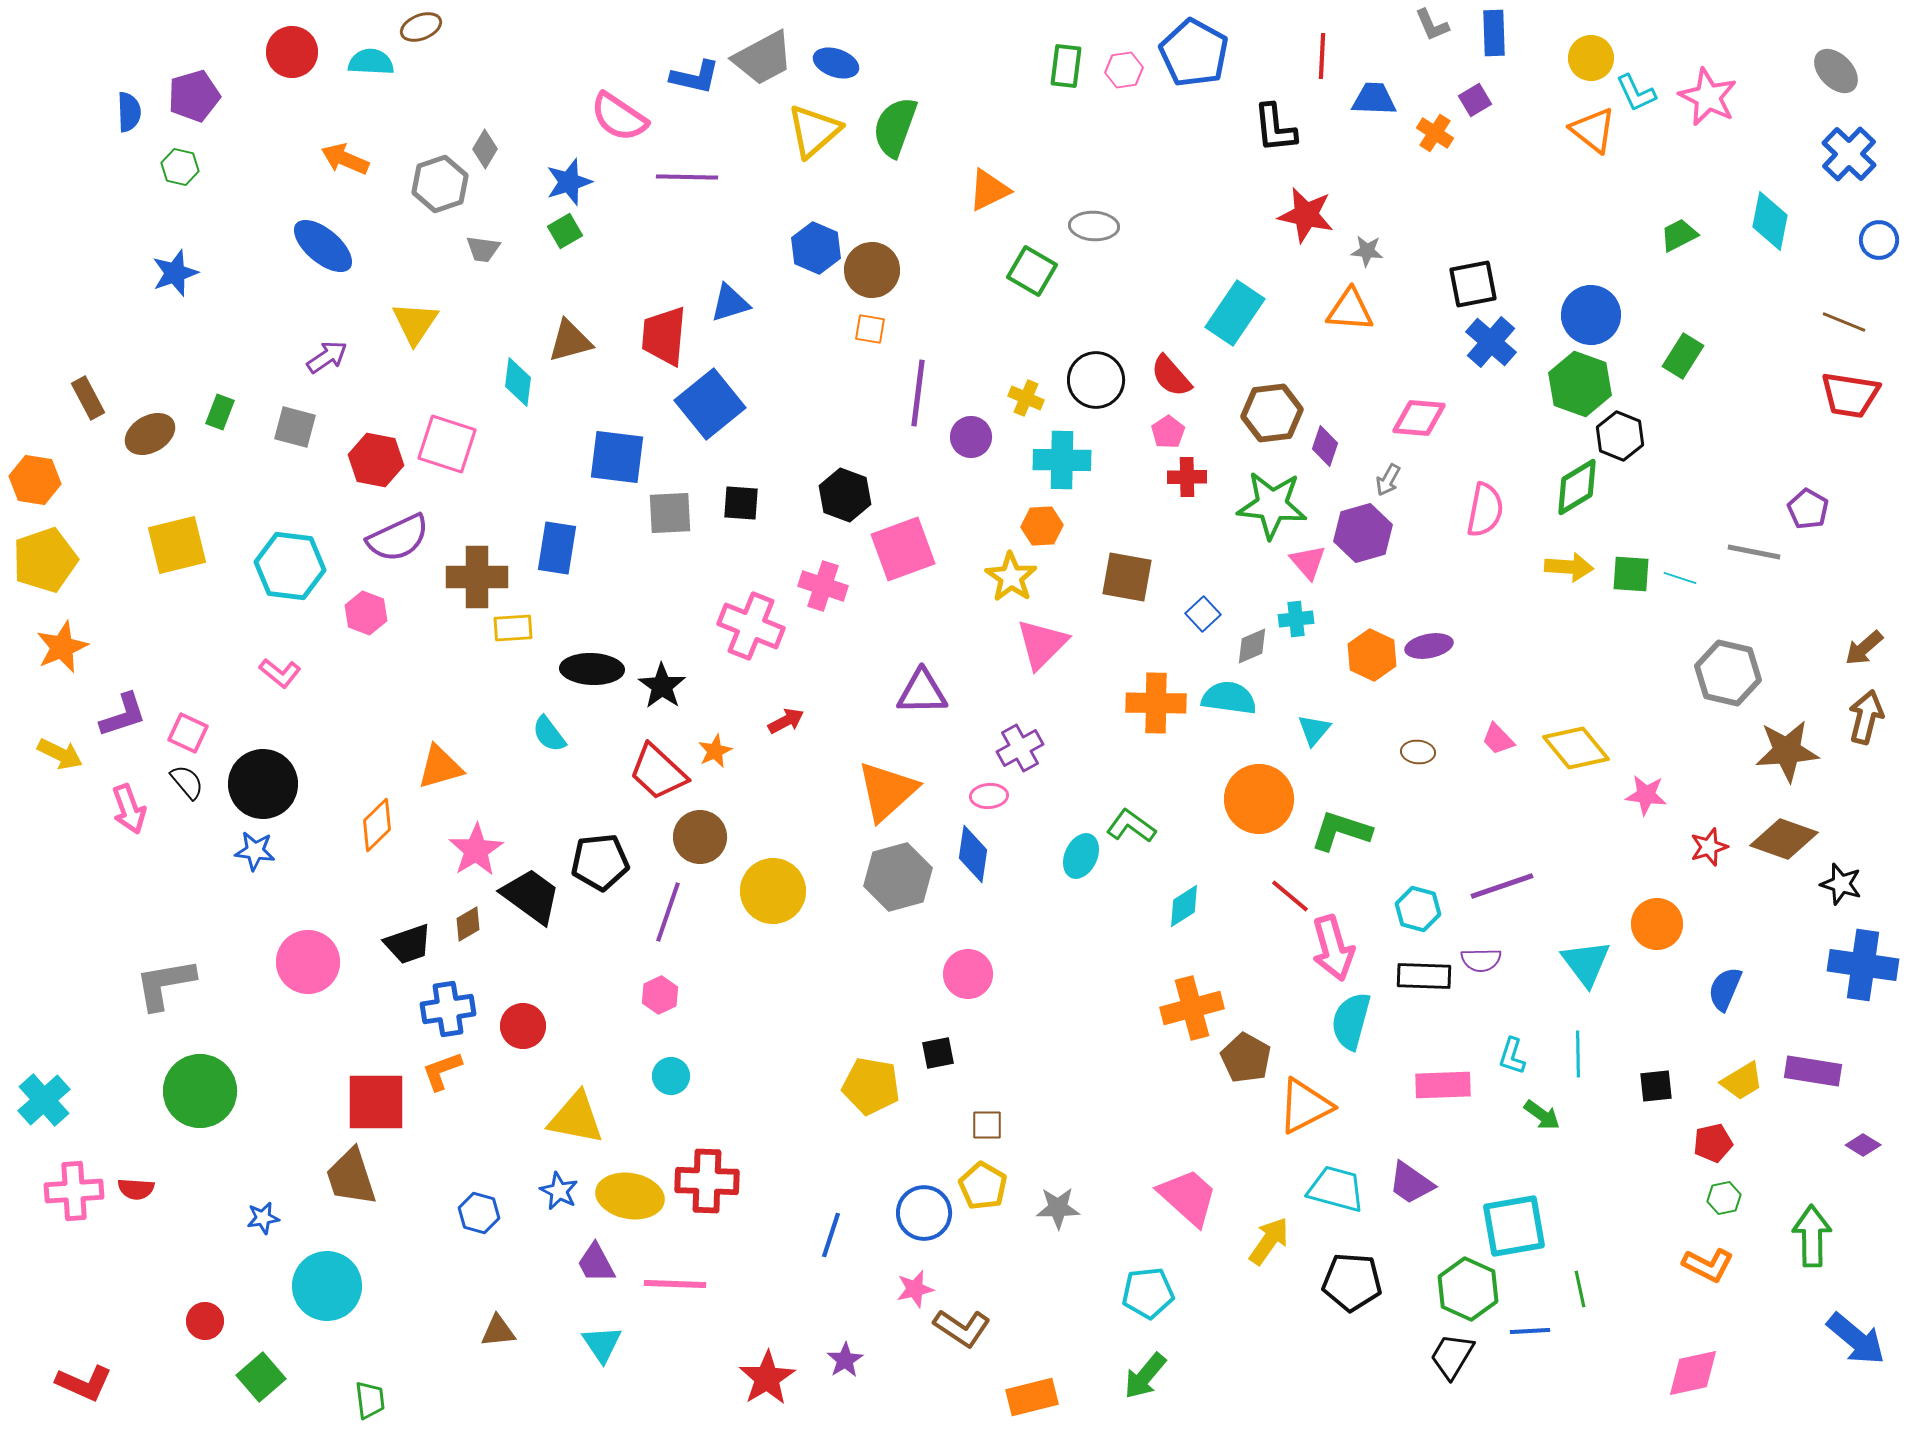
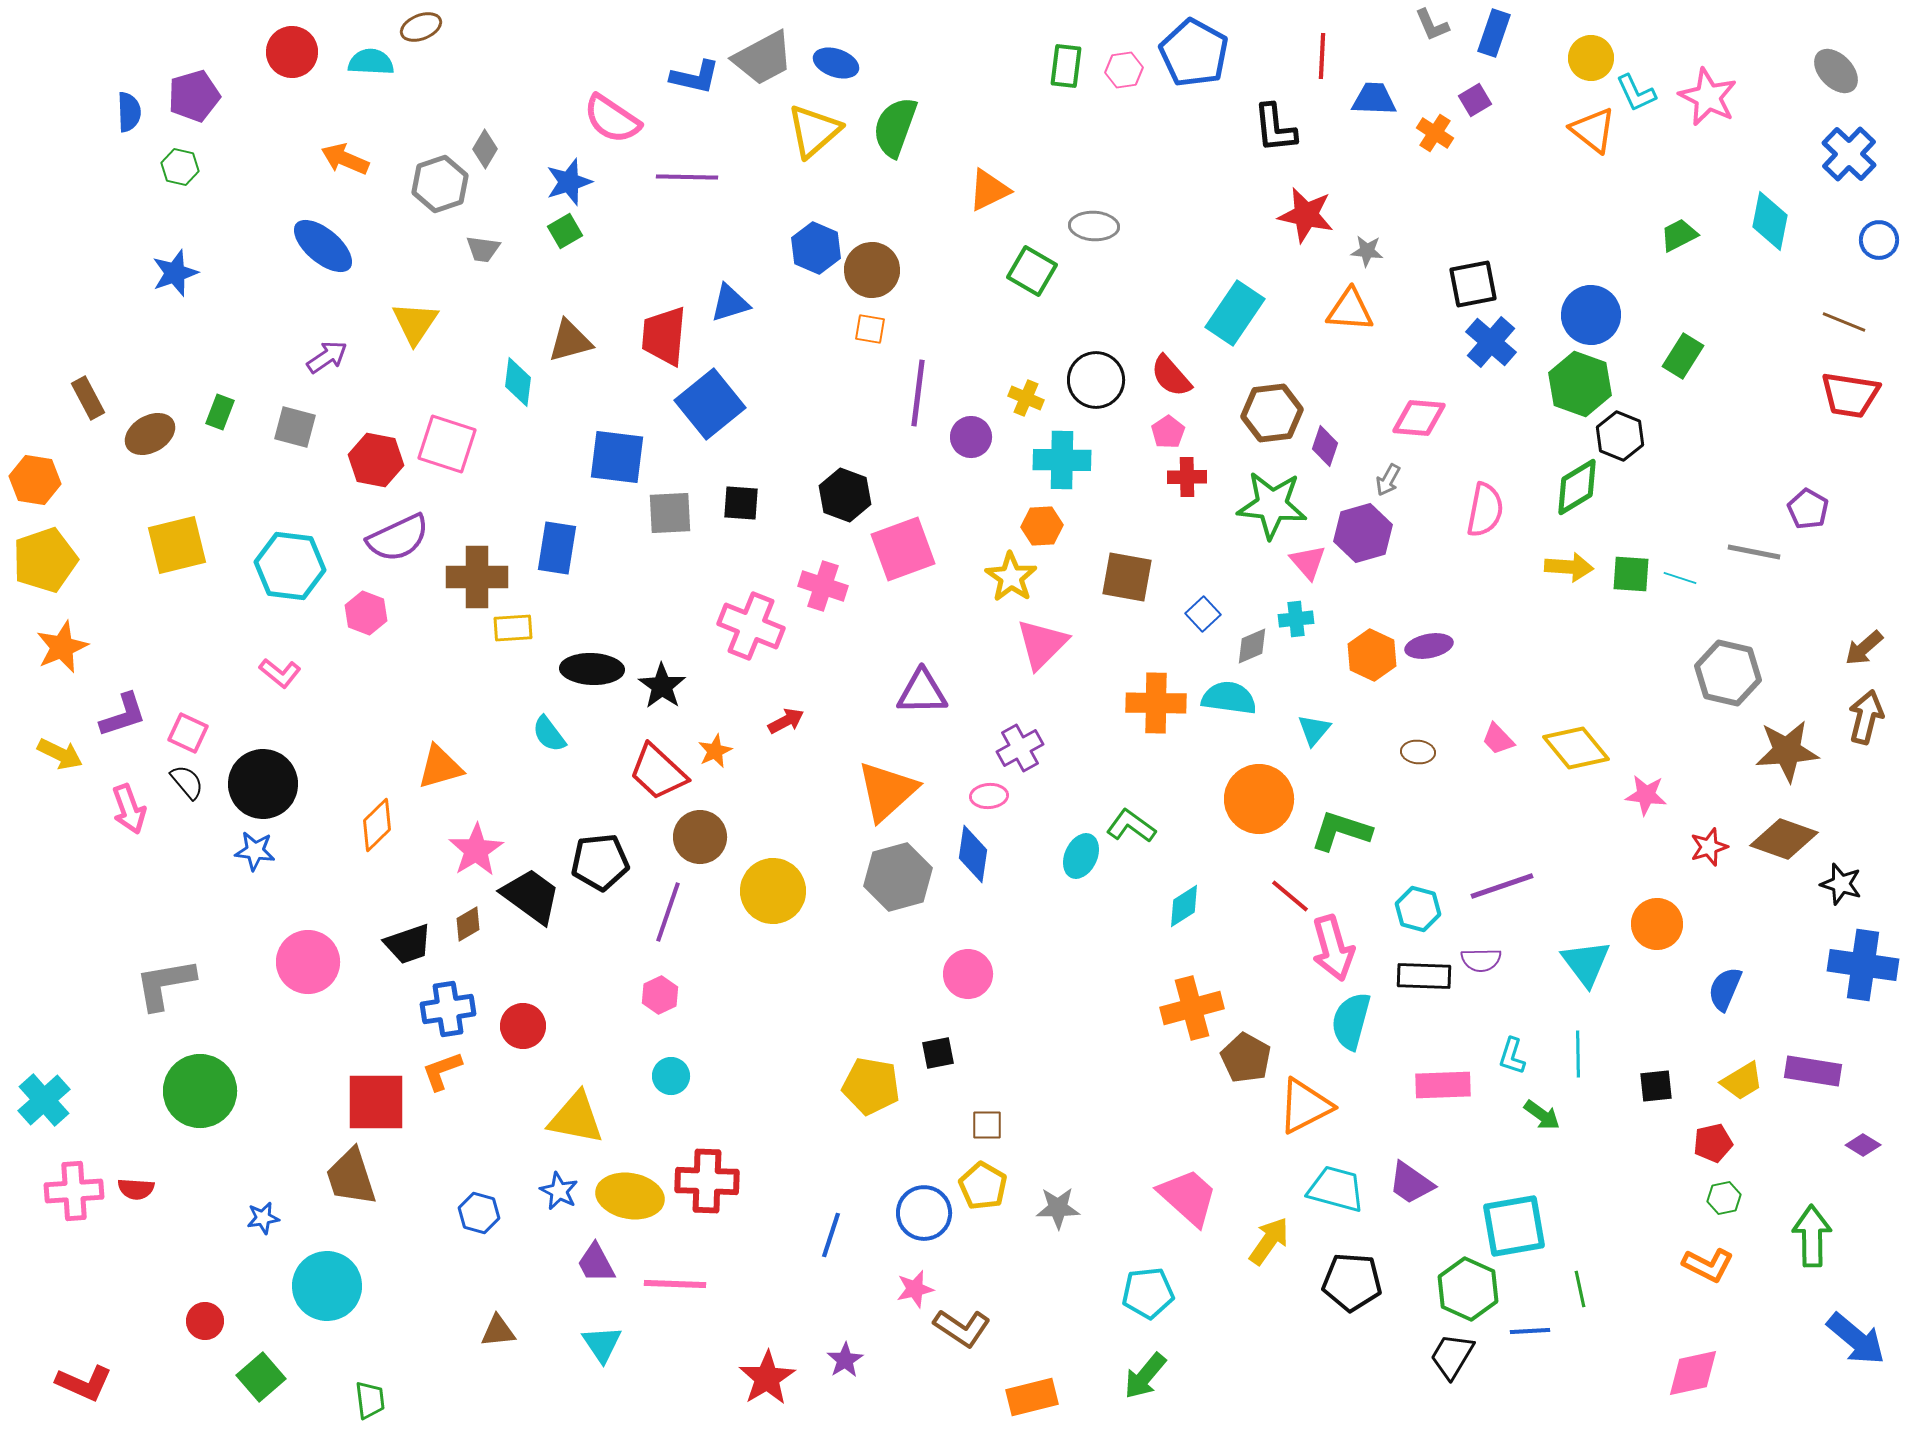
blue rectangle at (1494, 33): rotated 21 degrees clockwise
pink semicircle at (619, 117): moved 7 px left, 2 px down
